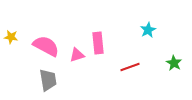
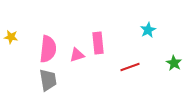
pink semicircle: moved 2 px right, 3 px down; rotated 68 degrees clockwise
